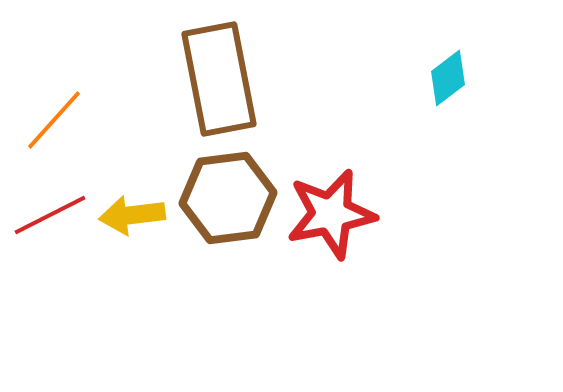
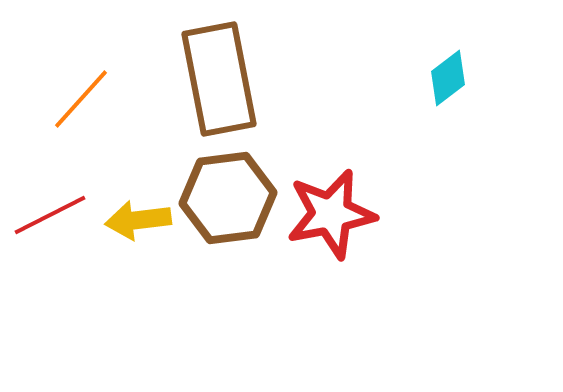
orange line: moved 27 px right, 21 px up
yellow arrow: moved 6 px right, 5 px down
